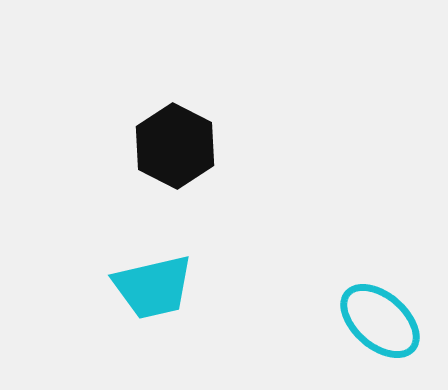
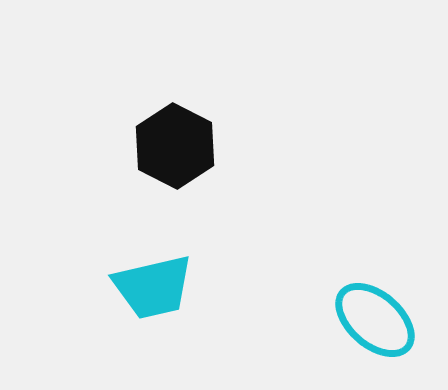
cyan ellipse: moved 5 px left, 1 px up
